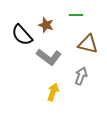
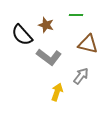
gray arrow: rotated 18 degrees clockwise
yellow arrow: moved 4 px right
